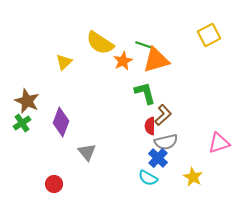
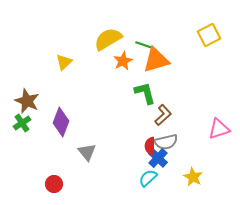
yellow semicircle: moved 8 px right, 4 px up; rotated 116 degrees clockwise
red semicircle: moved 20 px down
pink triangle: moved 14 px up
cyan semicircle: rotated 108 degrees clockwise
